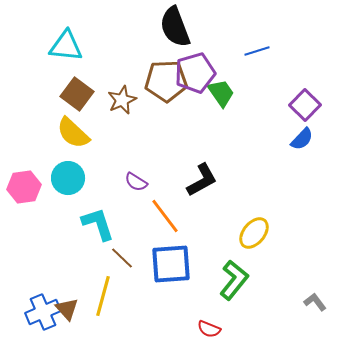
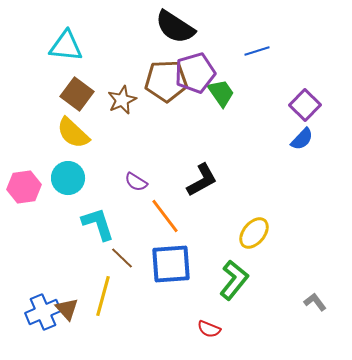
black semicircle: rotated 36 degrees counterclockwise
